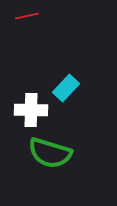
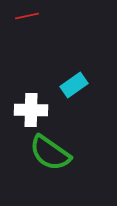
cyan rectangle: moved 8 px right, 3 px up; rotated 12 degrees clockwise
green semicircle: rotated 18 degrees clockwise
